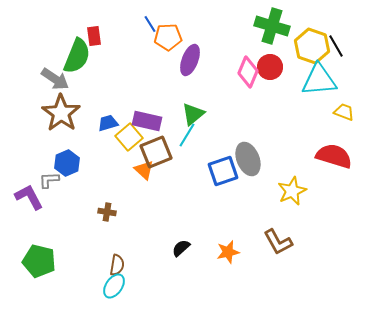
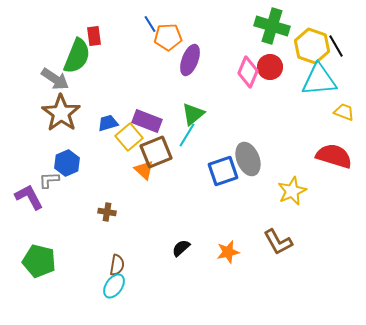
purple rectangle: rotated 8 degrees clockwise
